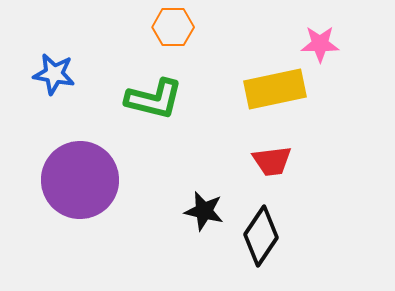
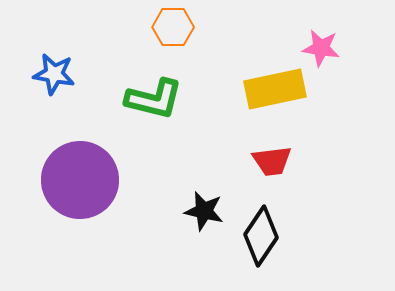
pink star: moved 1 px right, 4 px down; rotated 9 degrees clockwise
